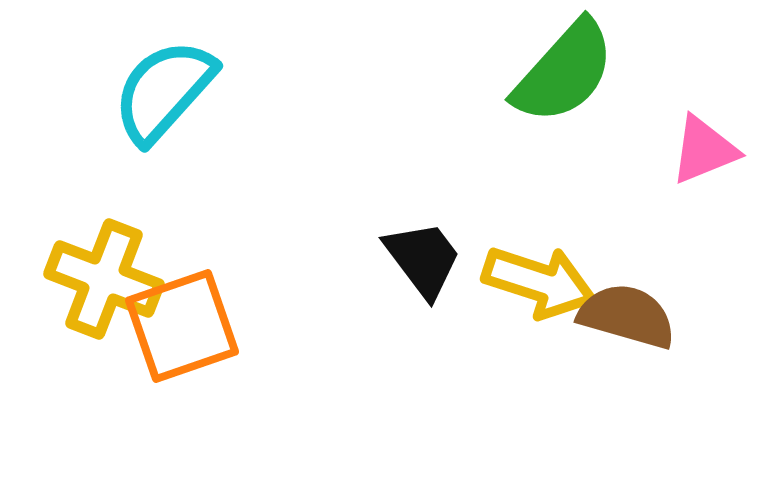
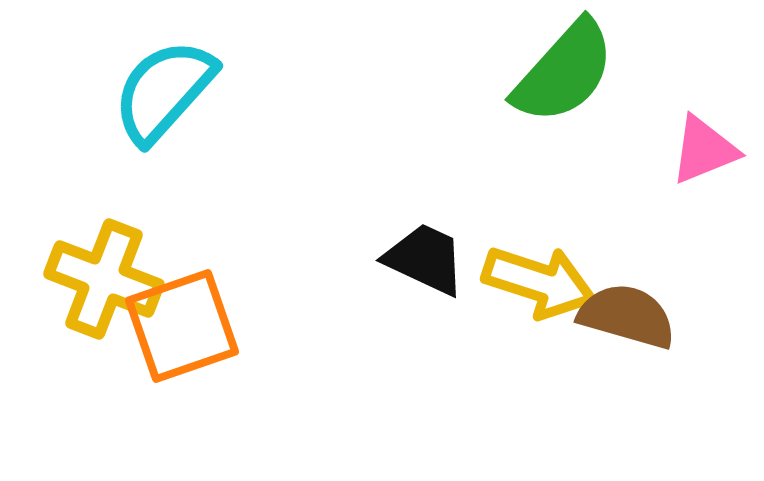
black trapezoid: moved 2 px right; rotated 28 degrees counterclockwise
